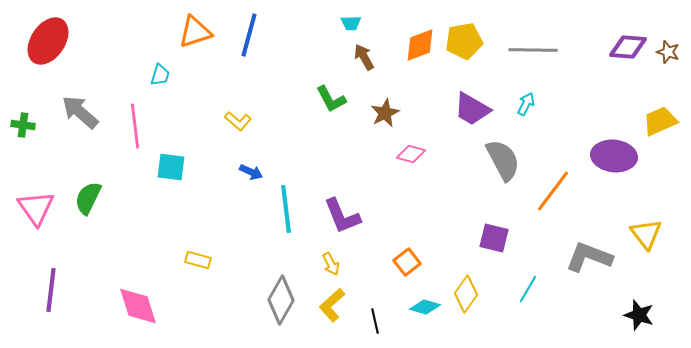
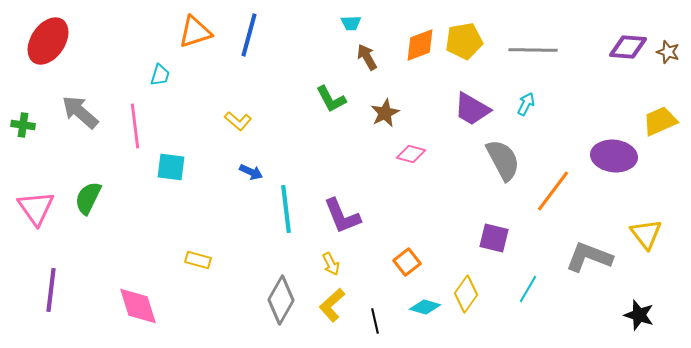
brown arrow at (364, 57): moved 3 px right
